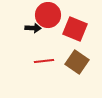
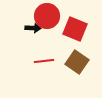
red circle: moved 1 px left, 1 px down
